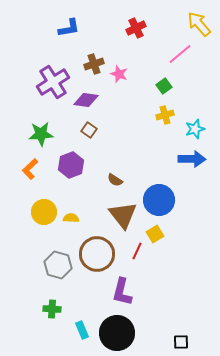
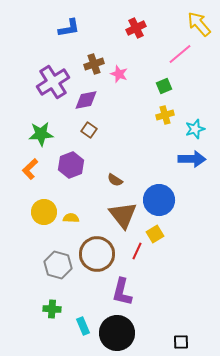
green square: rotated 14 degrees clockwise
purple diamond: rotated 20 degrees counterclockwise
cyan rectangle: moved 1 px right, 4 px up
